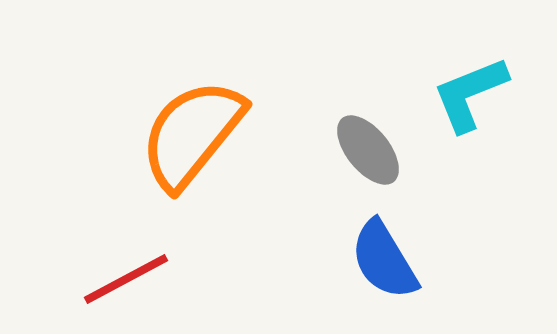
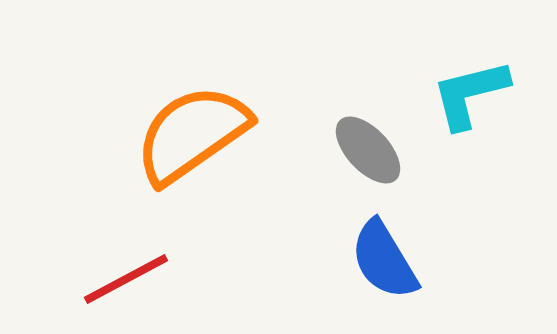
cyan L-shape: rotated 8 degrees clockwise
orange semicircle: rotated 16 degrees clockwise
gray ellipse: rotated 4 degrees counterclockwise
